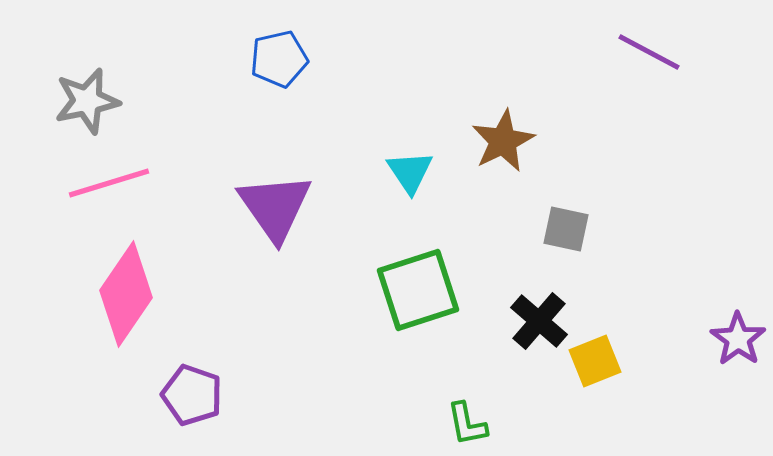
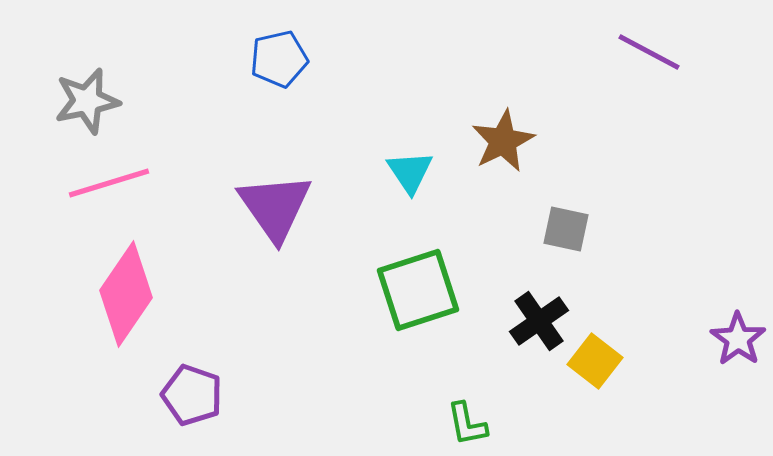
black cross: rotated 14 degrees clockwise
yellow square: rotated 30 degrees counterclockwise
